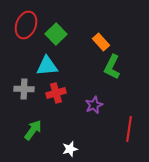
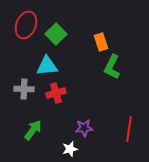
orange rectangle: rotated 24 degrees clockwise
purple star: moved 10 px left, 23 px down; rotated 18 degrees clockwise
